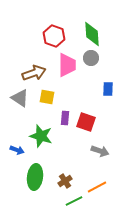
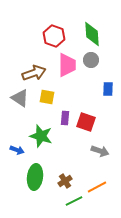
gray circle: moved 2 px down
